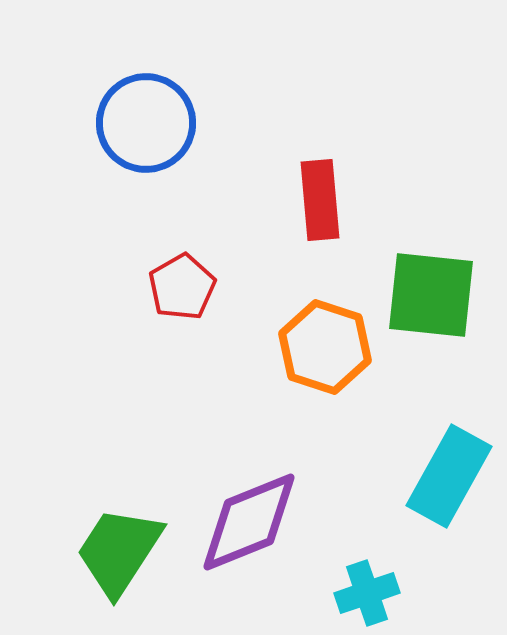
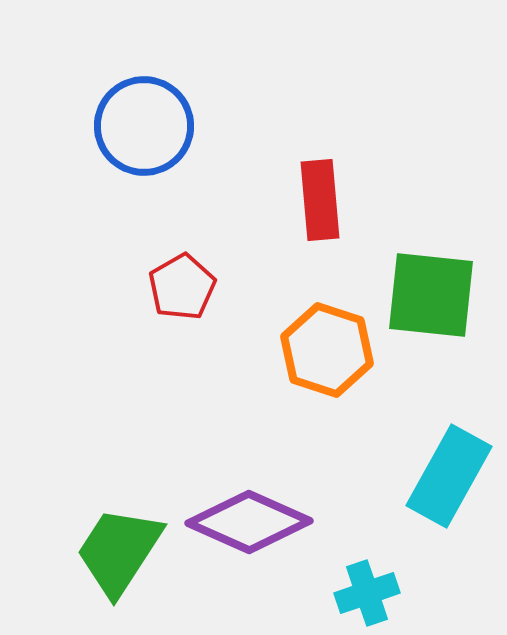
blue circle: moved 2 px left, 3 px down
orange hexagon: moved 2 px right, 3 px down
purple diamond: rotated 46 degrees clockwise
